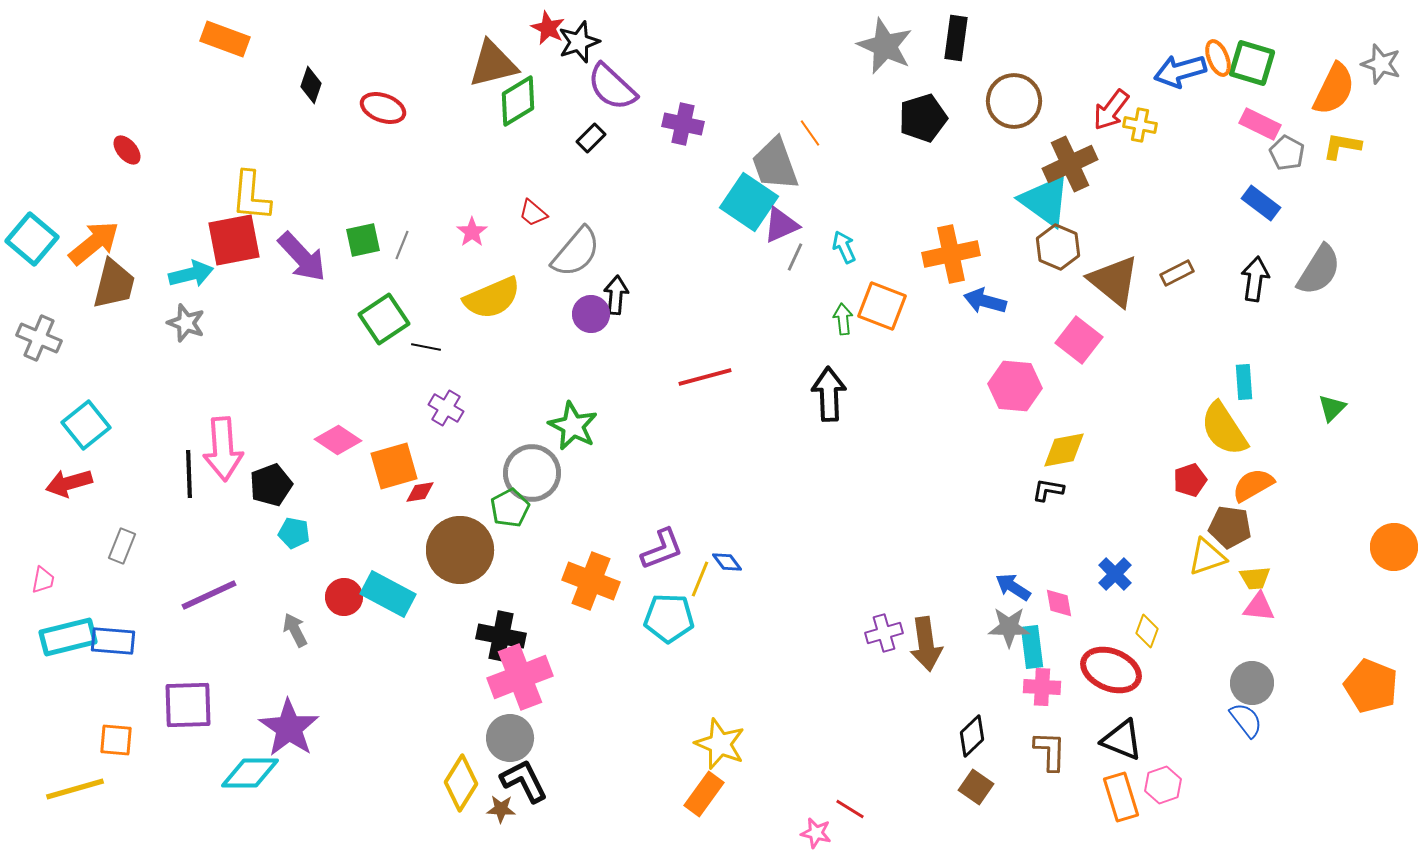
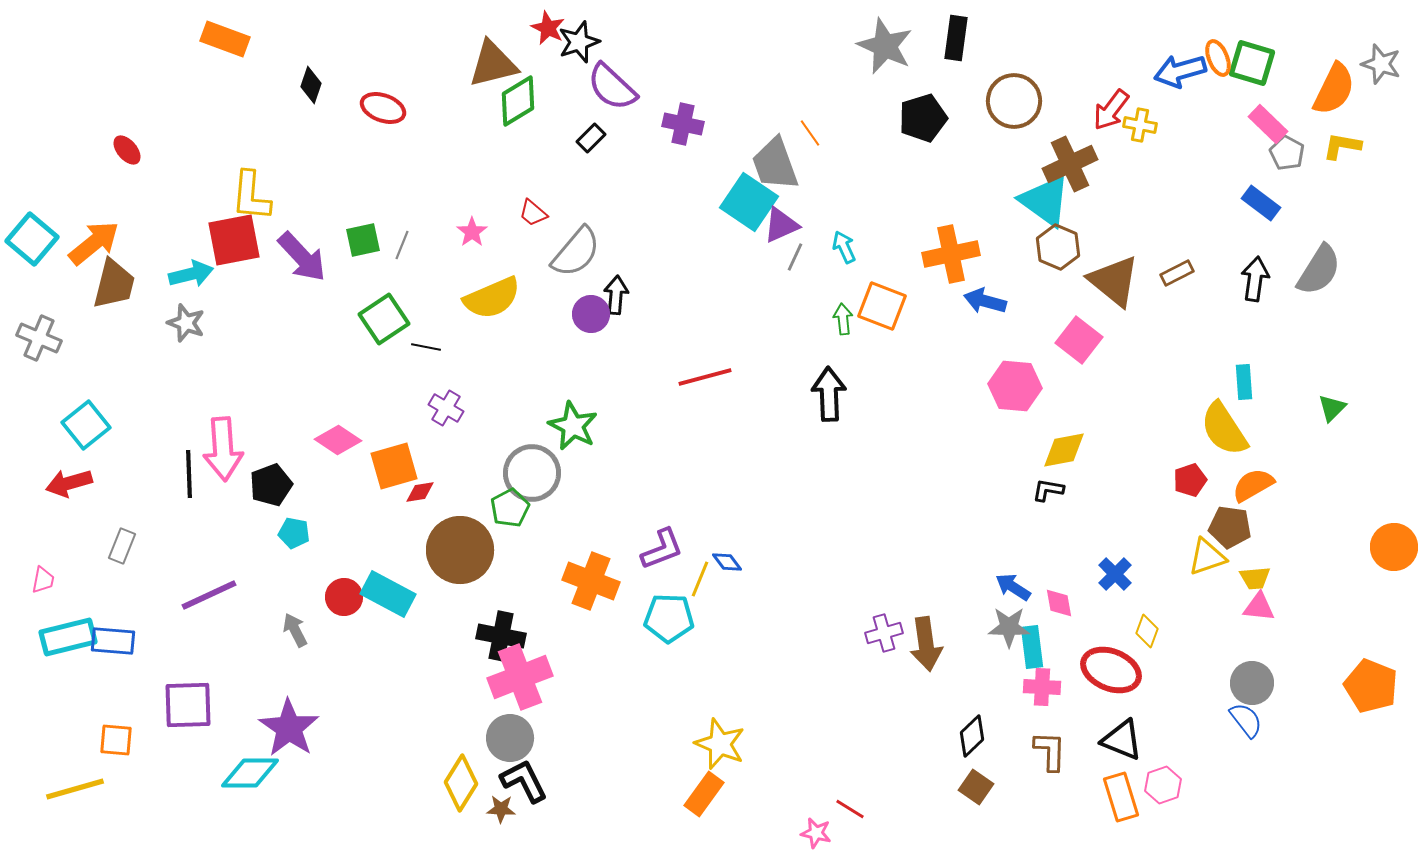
pink rectangle at (1260, 124): moved 8 px right; rotated 18 degrees clockwise
